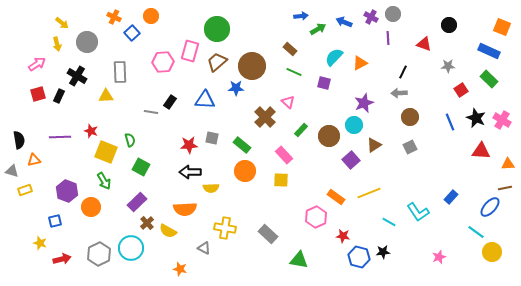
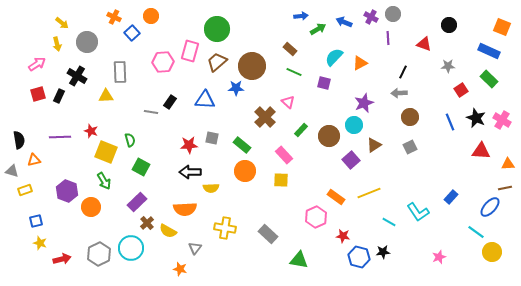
blue square at (55, 221): moved 19 px left
gray triangle at (204, 248): moved 9 px left; rotated 40 degrees clockwise
